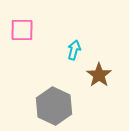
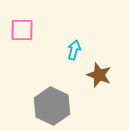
brown star: rotated 15 degrees counterclockwise
gray hexagon: moved 2 px left
